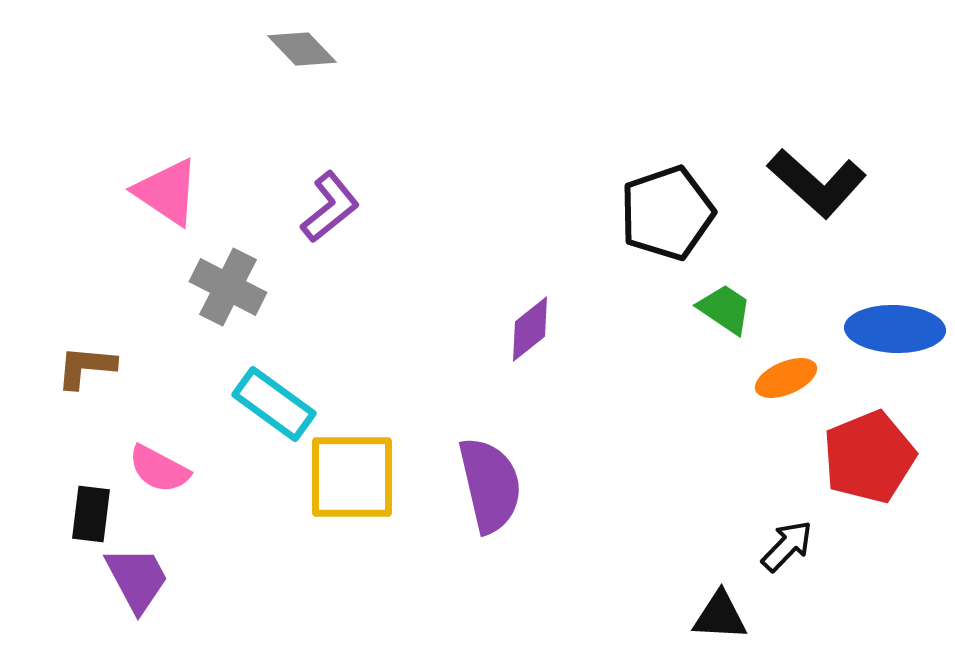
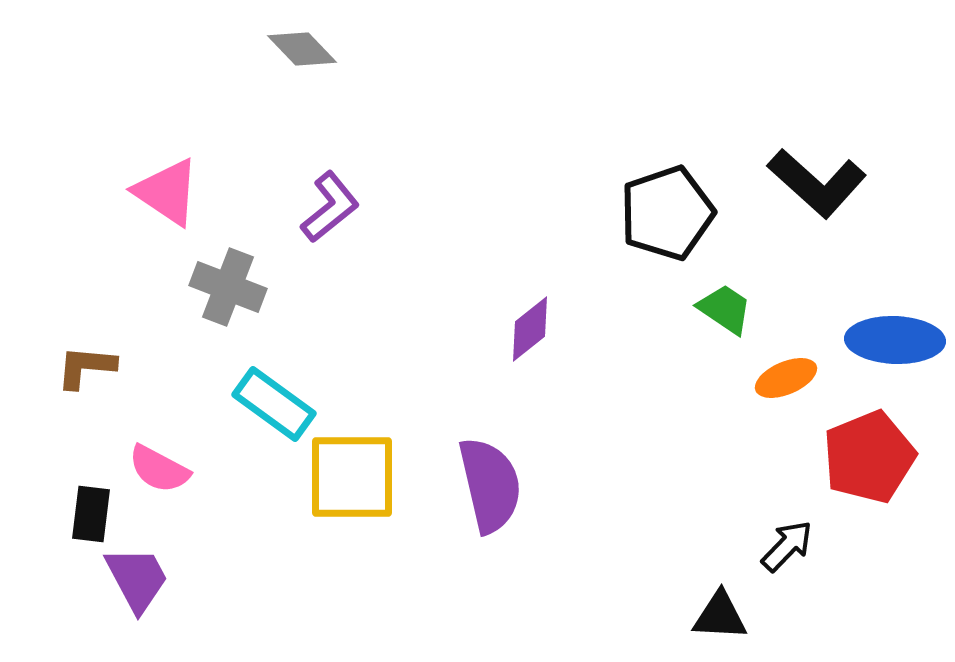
gray cross: rotated 6 degrees counterclockwise
blue ellipse: moved 11 px down
